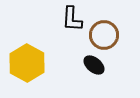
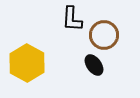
black ellipse: rotated 15 degrees clockwise
